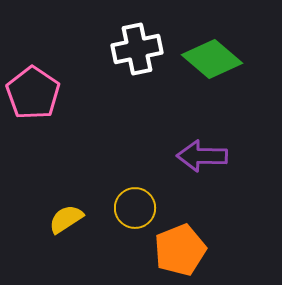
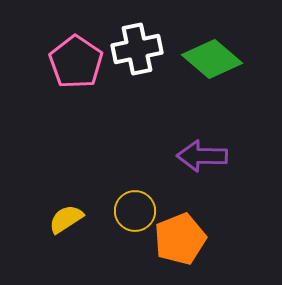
pink pentagon: moved 43 px right, 31 px up
yellow circle: moved 3 px down
orange pentagon: moved 11 px up
